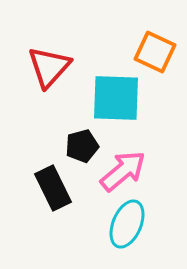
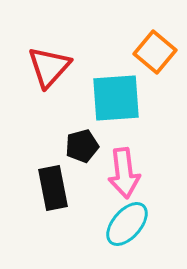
orange square: rotated 15 degrees clockwise
cyan square: rotated 6 degrees counterclockwise
pink arrow: moved 1 px right, 2 px down; rotated 123 degrees clockwise
black rectangle: rotated 15 degrees clockwise
cyan ellipse: rotated 18 degrees clockwise
